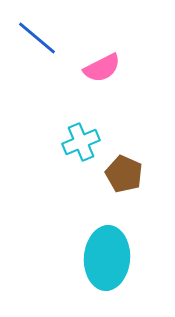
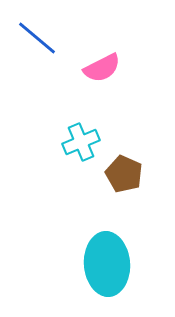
cyan ellipse: moved 6 px down; rotated 8 degrees counterclockwise
